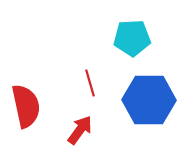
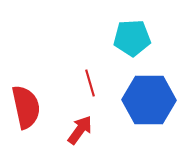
red semicircle: moved 1 px down
